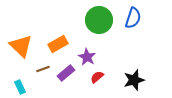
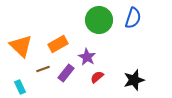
purple rectangle: rotated 12 degrees counterclockwise
